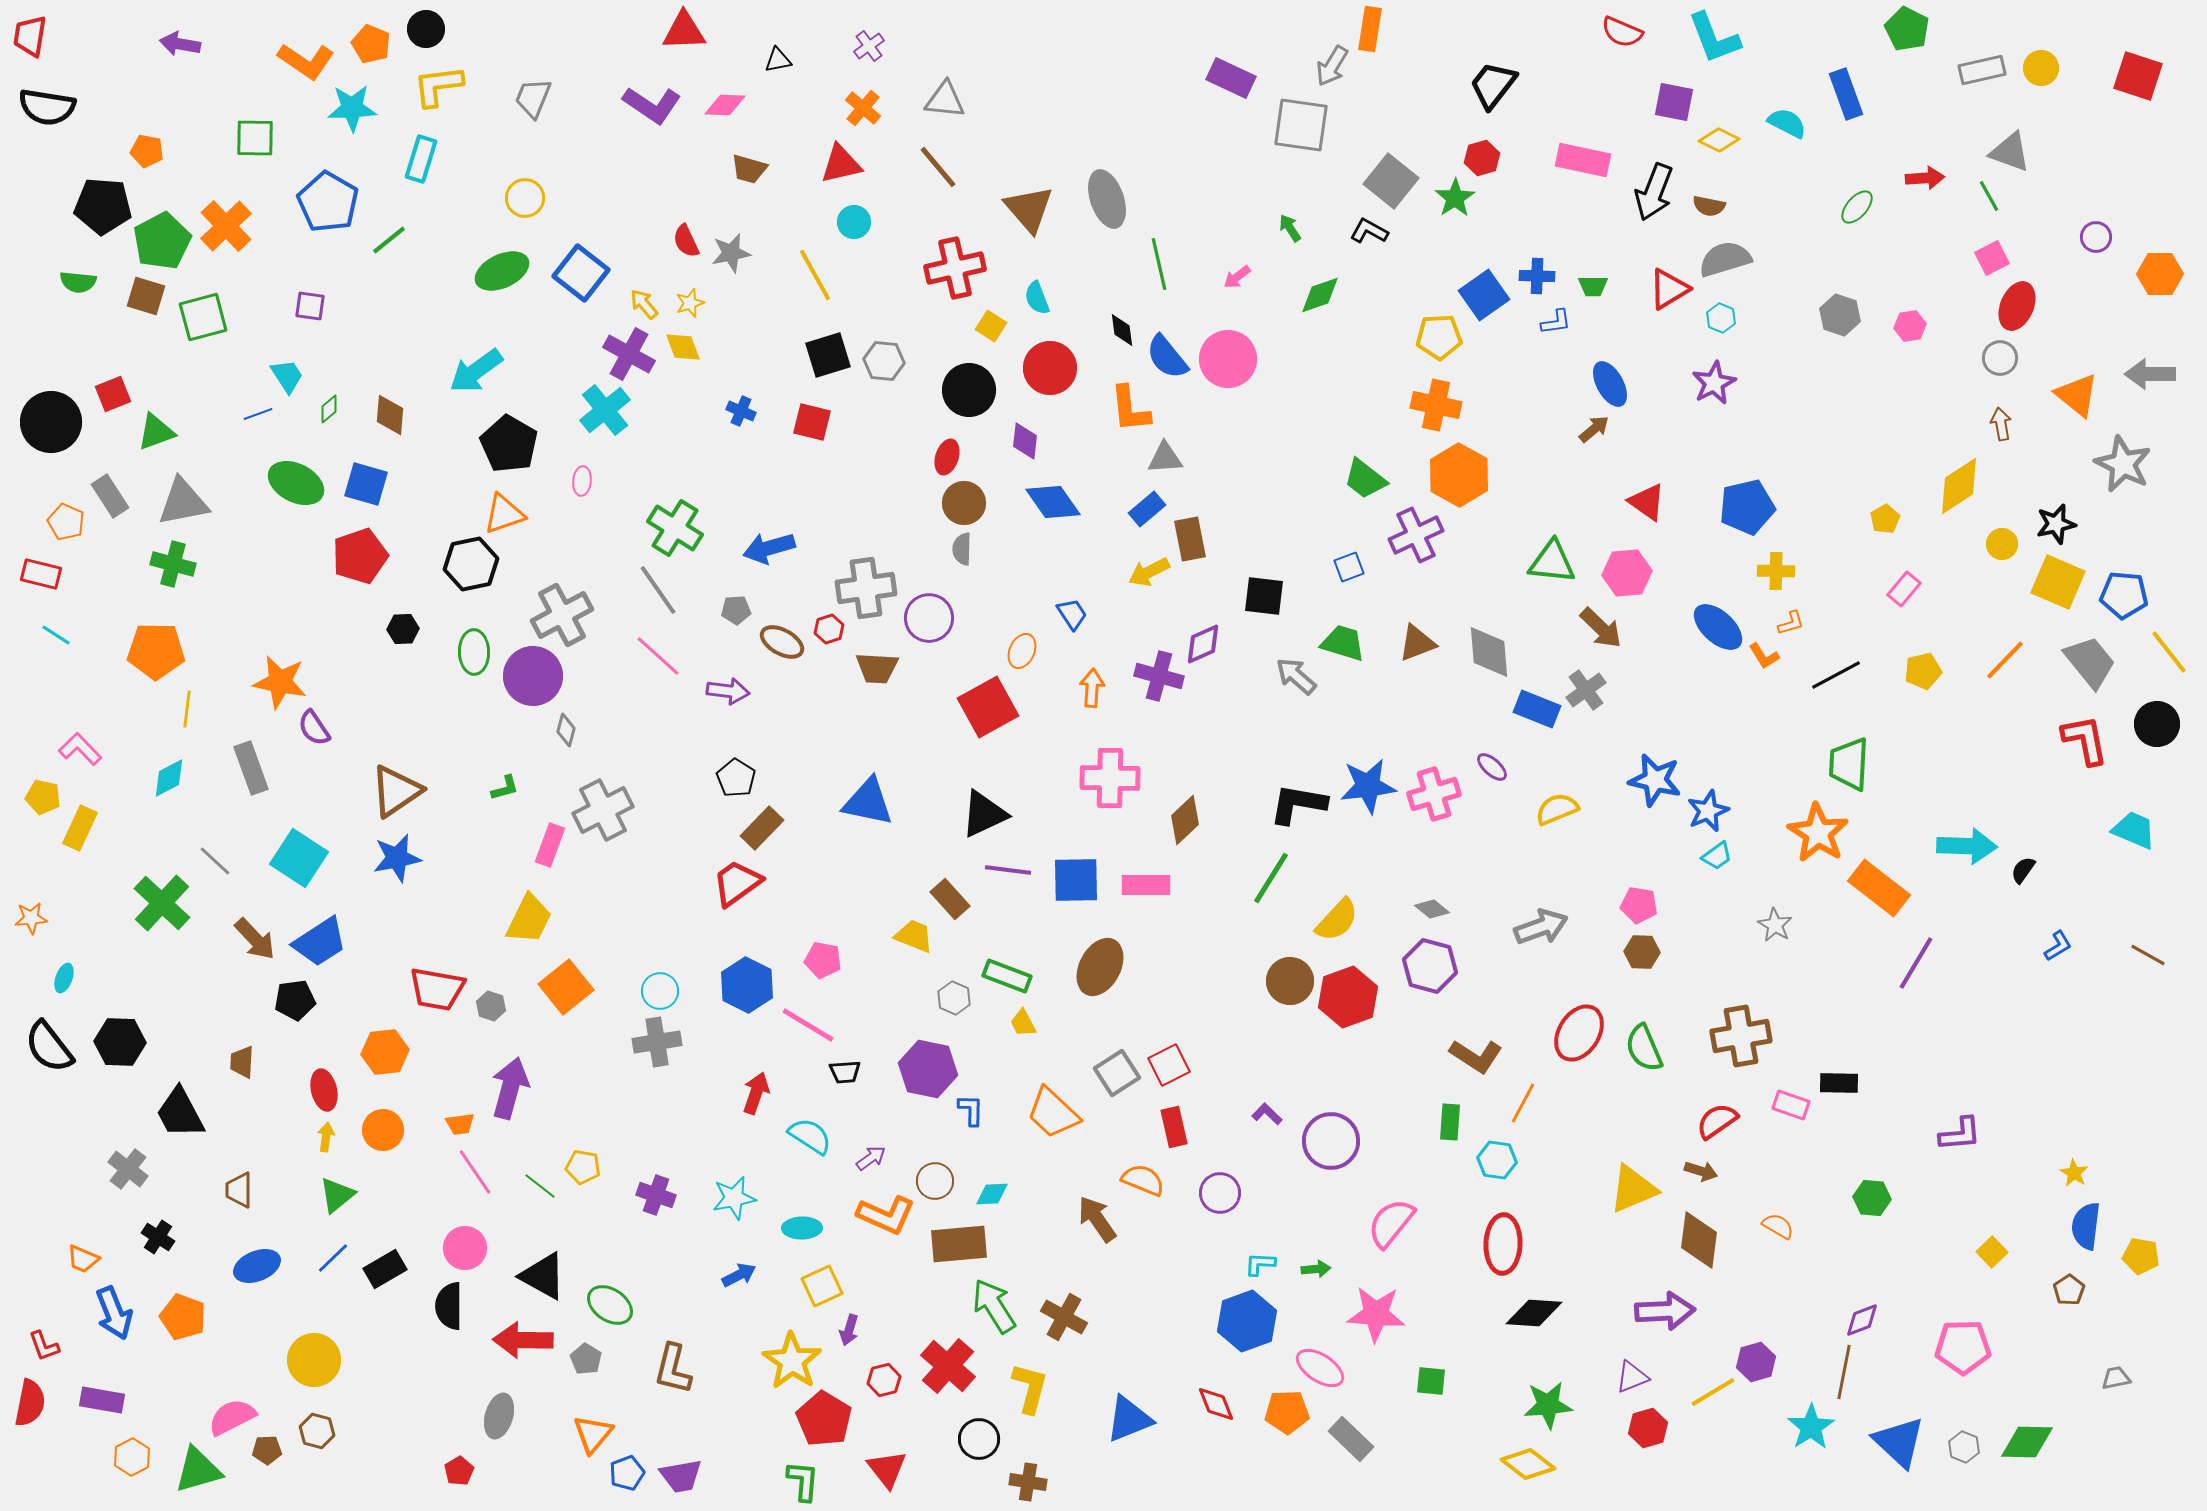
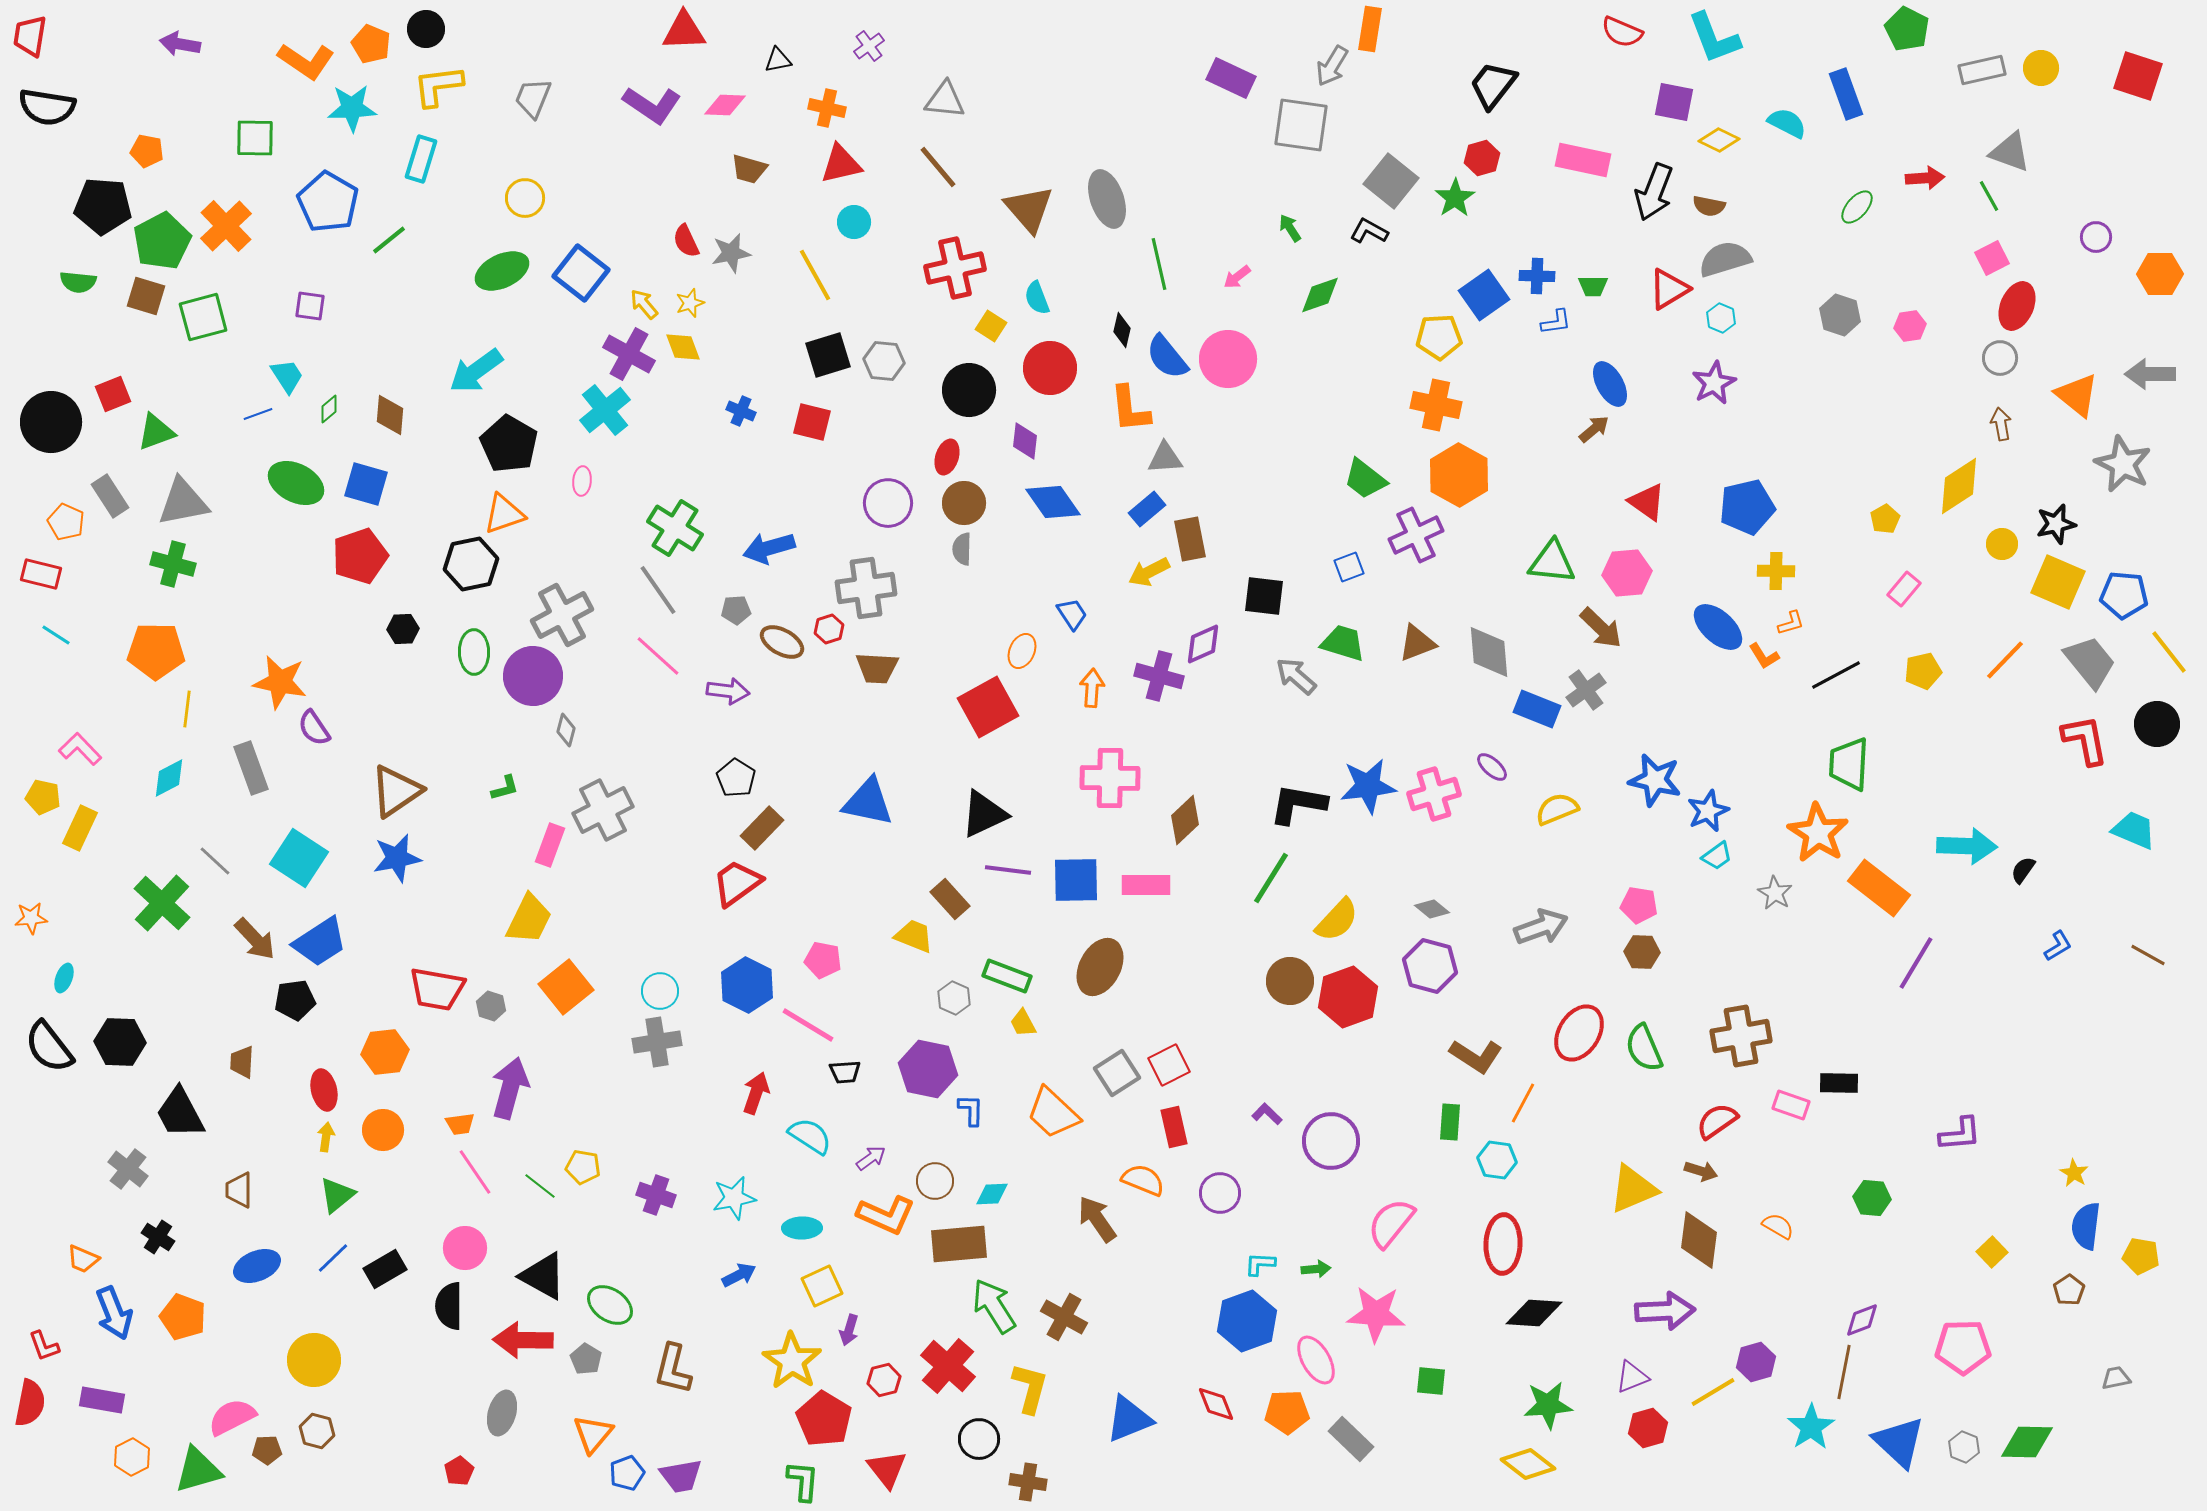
orange cross at (863, 108): moved 36 px left; rotated 27 degrees counterclockwise
black diamond at (1122, 330): rotated 20 degrees clockwise
purple circle at (929, 618): moved 41 px left, 115 px up
gray star at (1775, 925): moved 32 px up
pink ellipse at (1320, 1368): moved 4 px left, 8 px up; rotated 27 degrees clockwise
gray ellipse at (499, 1416): moved 3 px right, 3 px up
